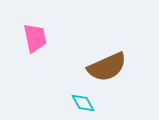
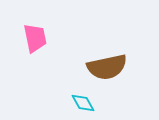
brown semicircle: rotated 12 degrees clockwise
